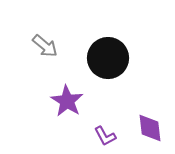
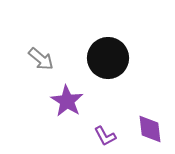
gray arrow: moved 4 px left, 13 px down
purple diamond: moved 1 px down
